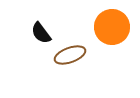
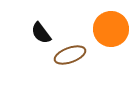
orange circle: moved 1 px left, 2 px down
